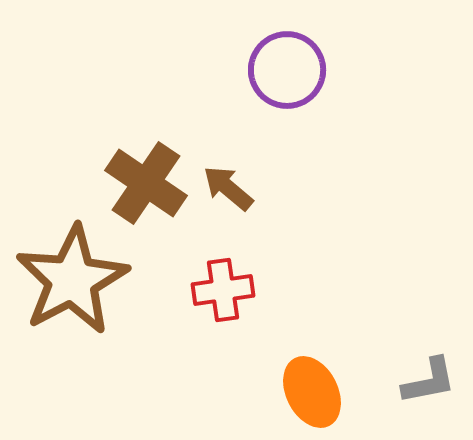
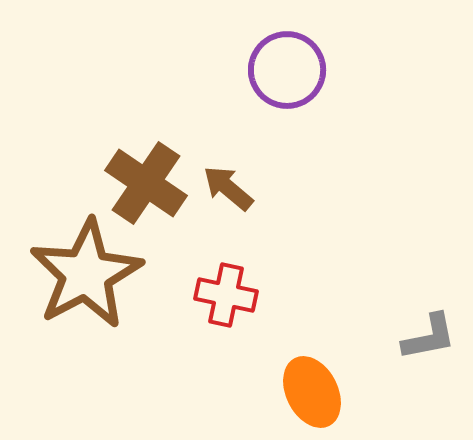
brown star: moved 14 px right, 6 px up
red cross: moved 3 px right, 5 px down; rotated 20 degrees clockwise
gray L-shape: moved 44 px up
